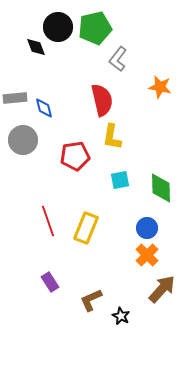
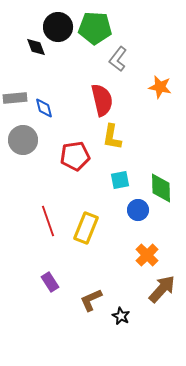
green pentagon: rotated 16 degrees clockwise
blue circle: moved 9 px left, 18 px up
